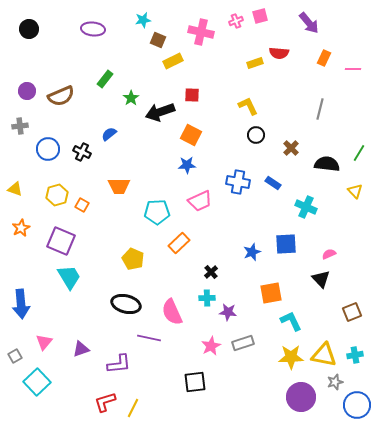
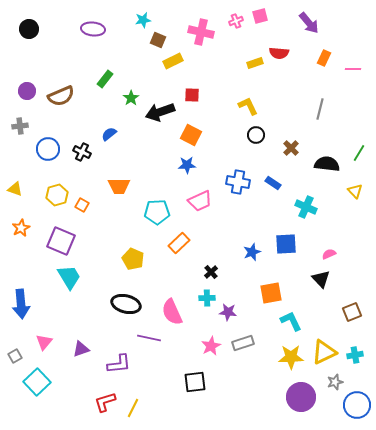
yellow triangle at (324, 355): moved 3 px up; rotated 36 degrees counterclockwise
